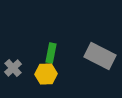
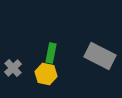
yellow hexagon: rotated 15 degrees clockwise
